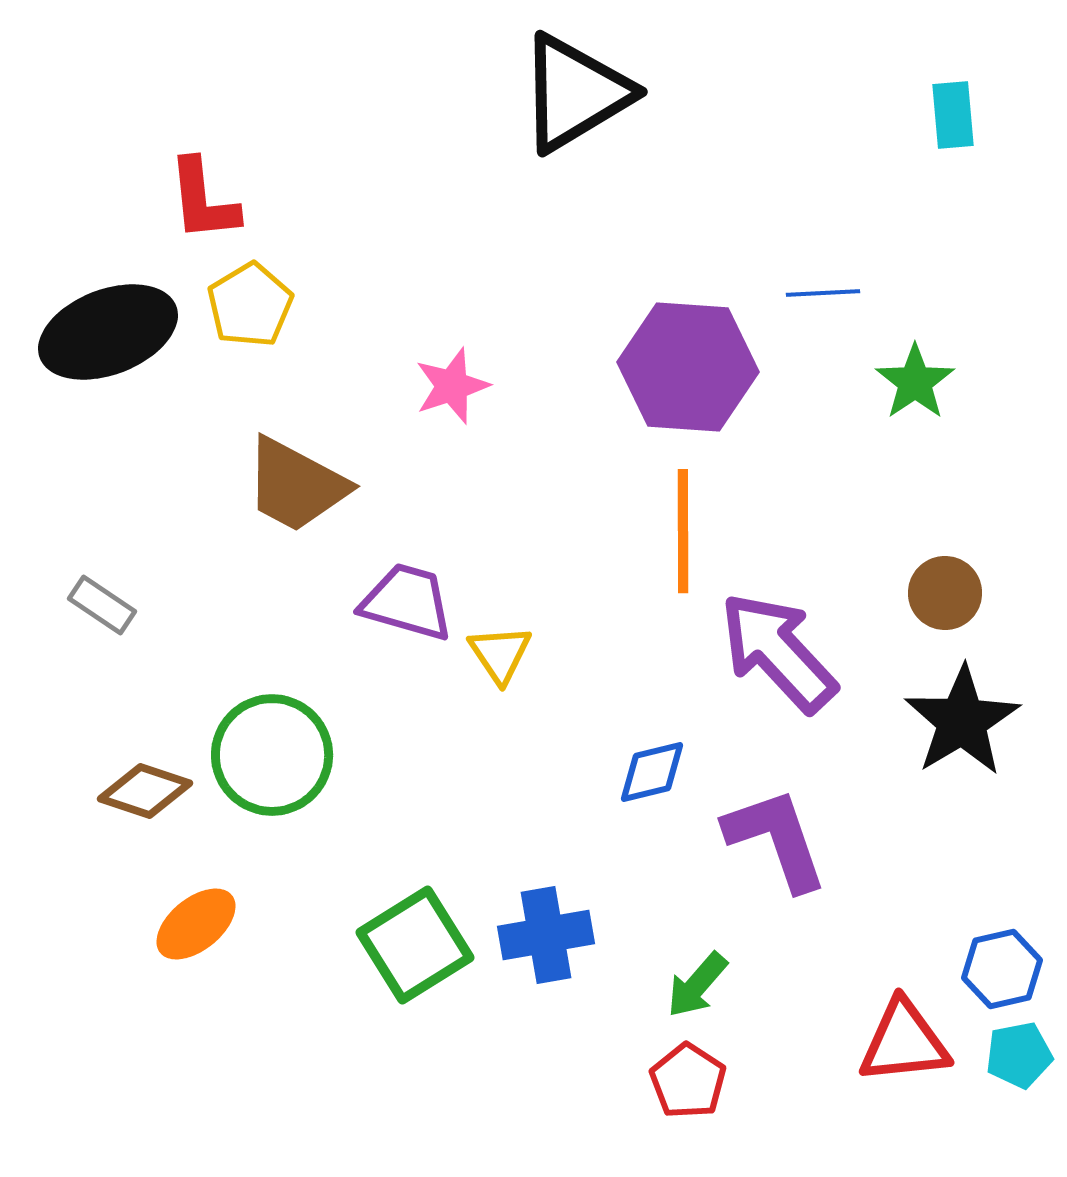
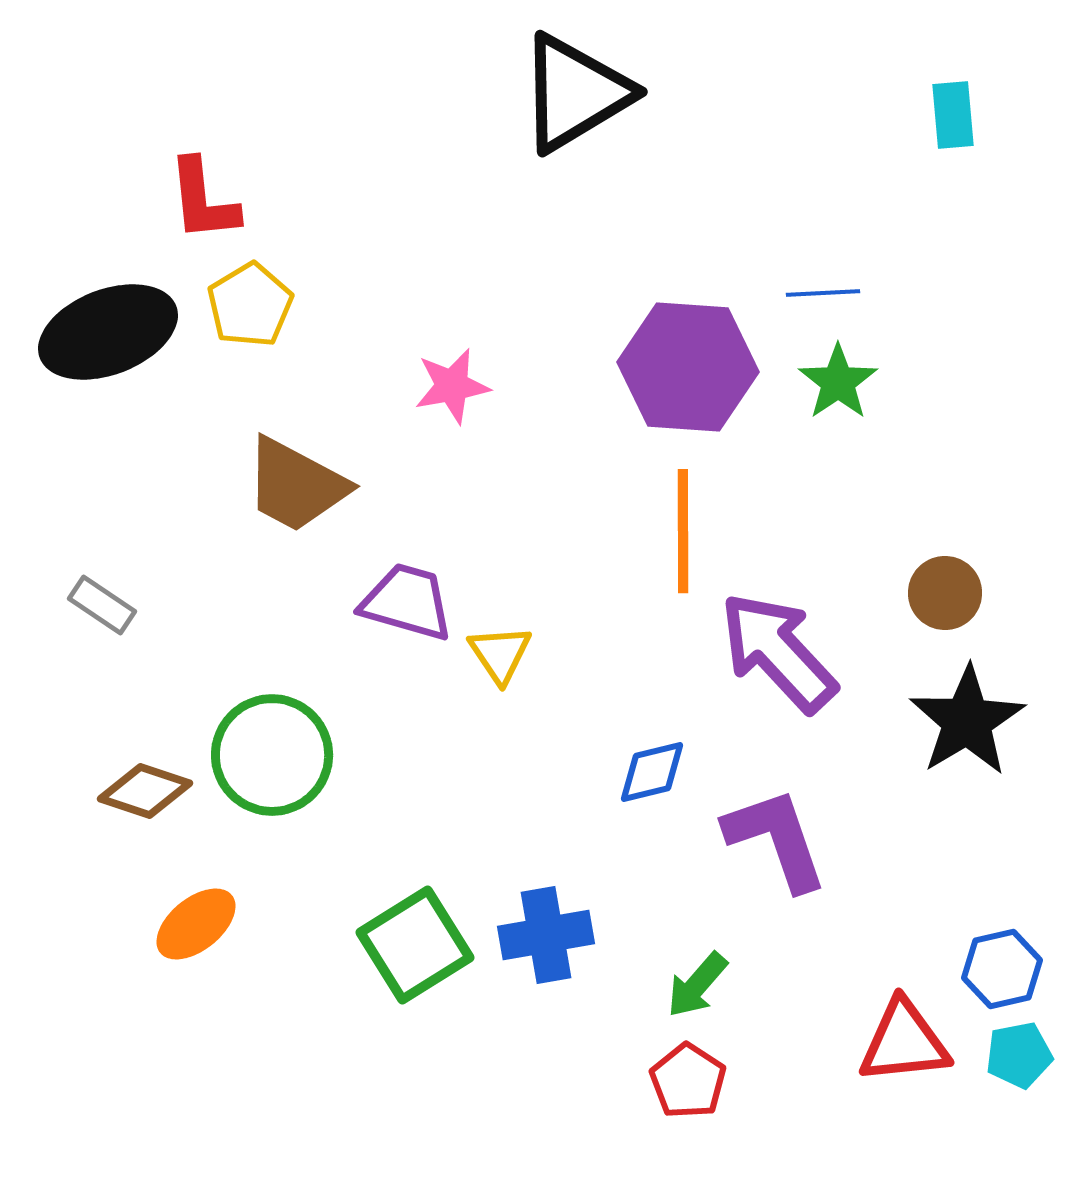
green star: moved 77 px left
pink star: rotated 8 degrees clockwise
black star: moved 5 px right
